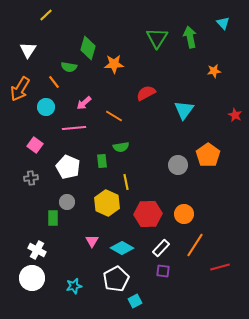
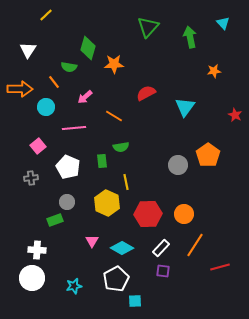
green triangle at (157, 38): moved 9 px left, 11 px up; rotated 10 degrees clockwise
orange arrow at (20, 89): rotated 120 degrees counterclockwise
pink arrow at (84, 103): moved 1 px right, 6 px up
cyan triangle at (184, 110): moved 1 px right, 3 px up
pink square at (35, 145): moved 3 px right, 1 px down; rotated 14 degrees clockwise
green rectangle at (53, 218): moved 2 px right, 2 px down; rotated 70 degrees clockwise
white cross at (37, 250): rotated 24 degrees counterclockwise
cyan square at (135, 301): rotated 24 degrees clockwise
